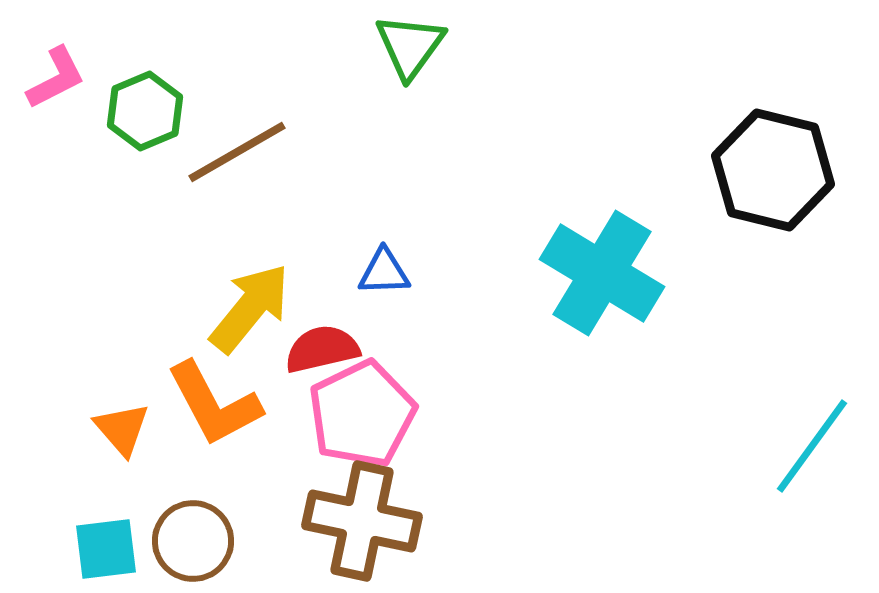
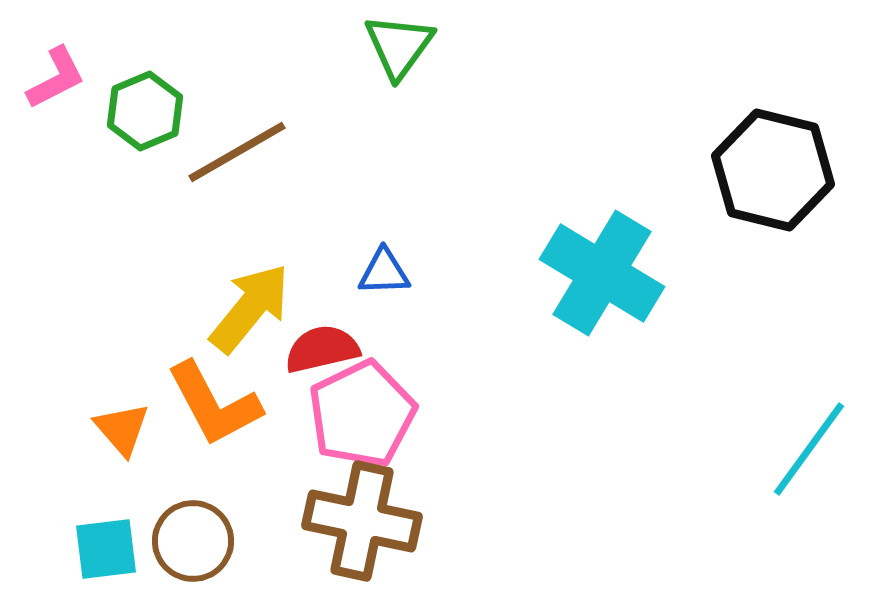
green triangle: moved 11 px left
cyan line: moved 3 px left, 3 px down
